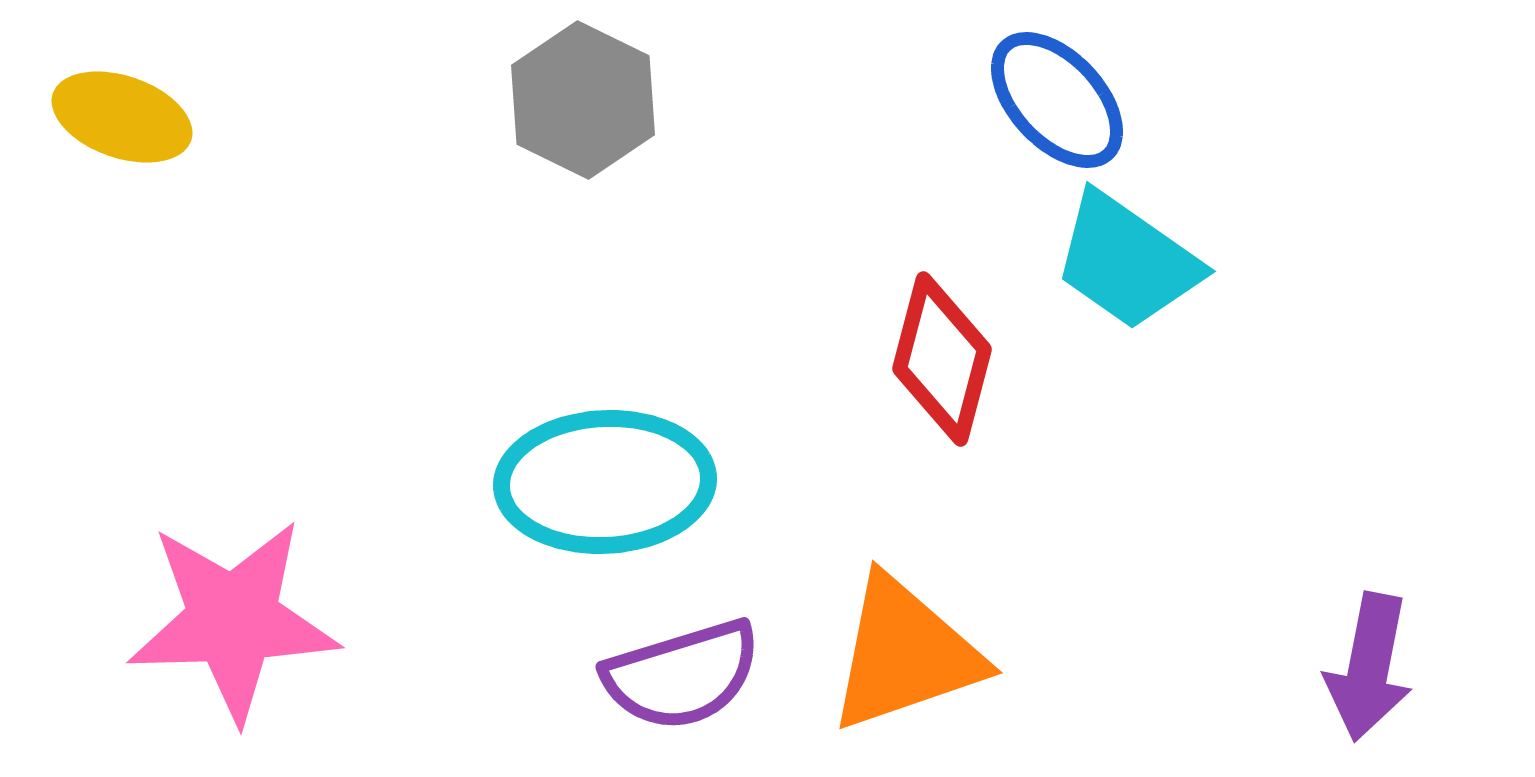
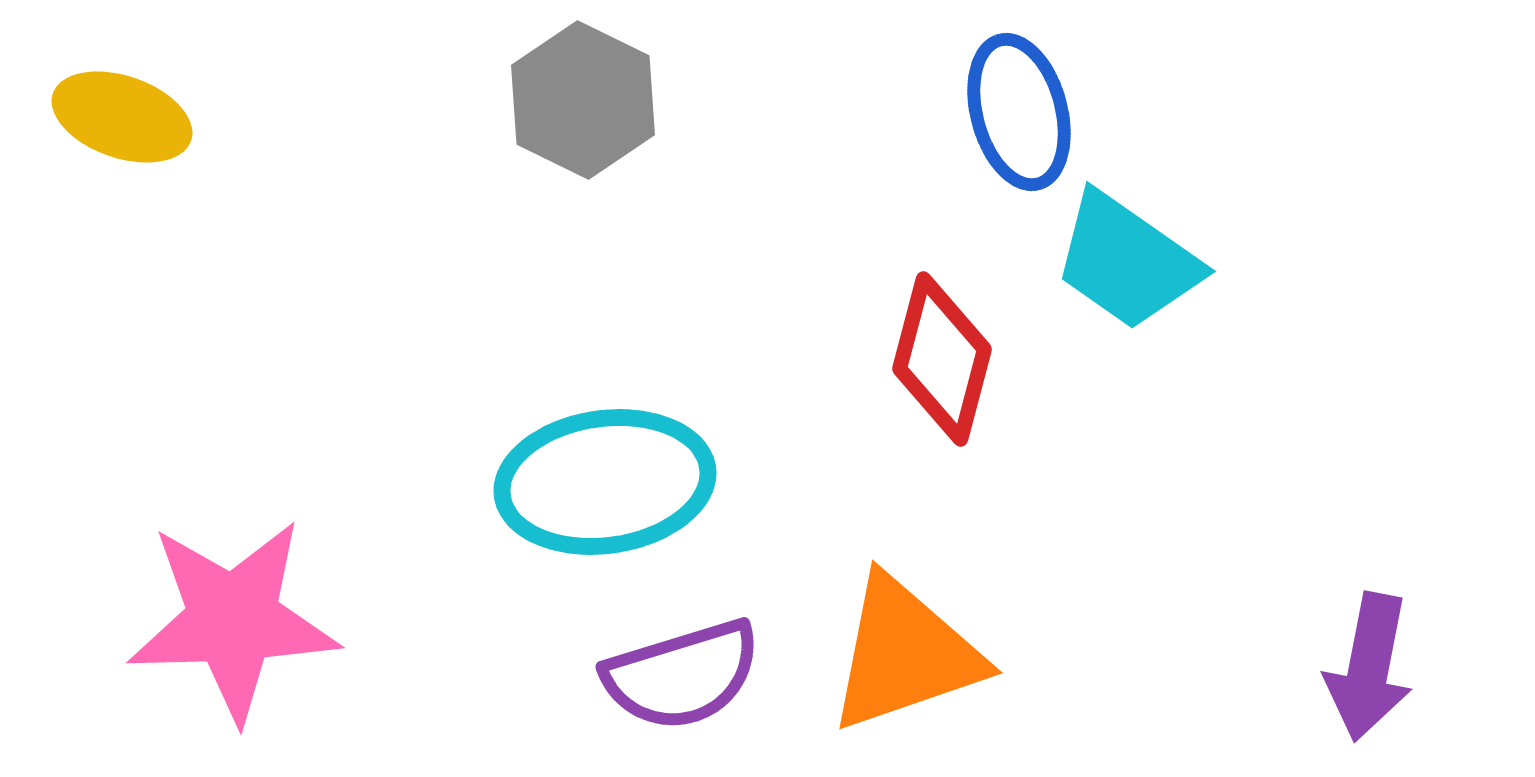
blue ellipse: moved 38 px left, 12 px down; rotated 28 degrees clockwise
cyan ellipse: rotated 5 degrees counterclockwise
